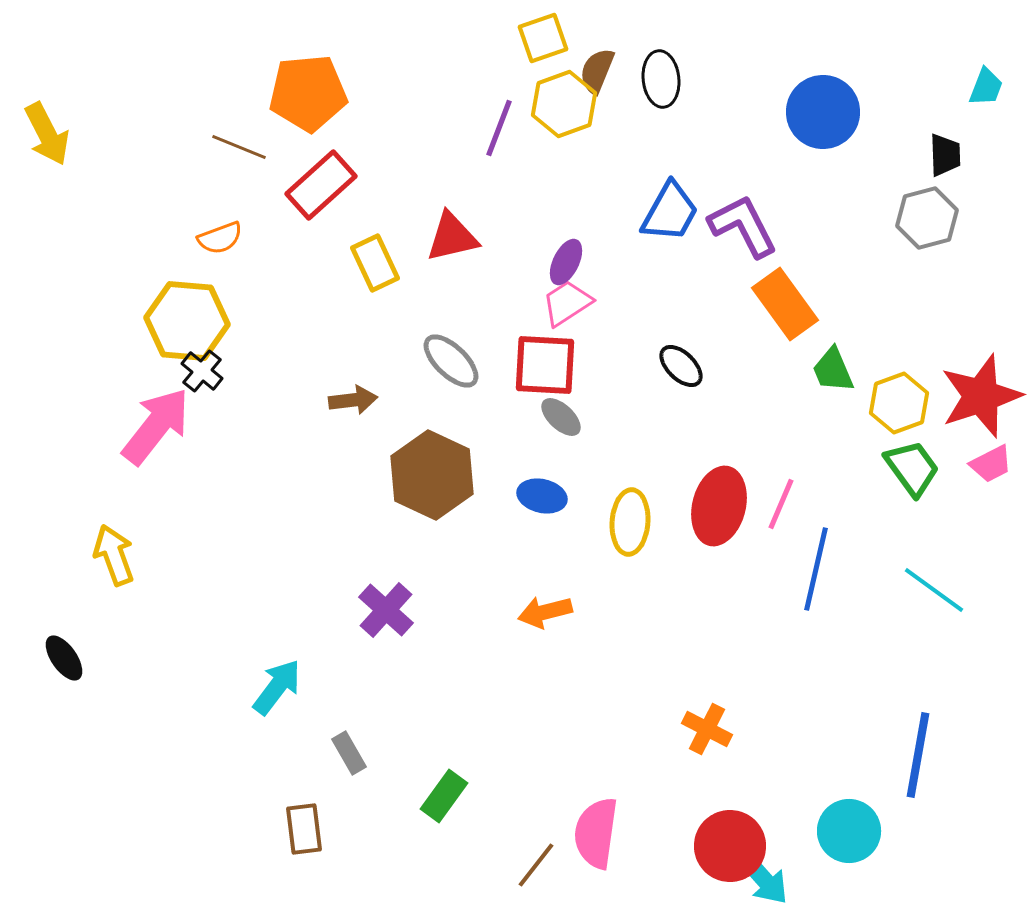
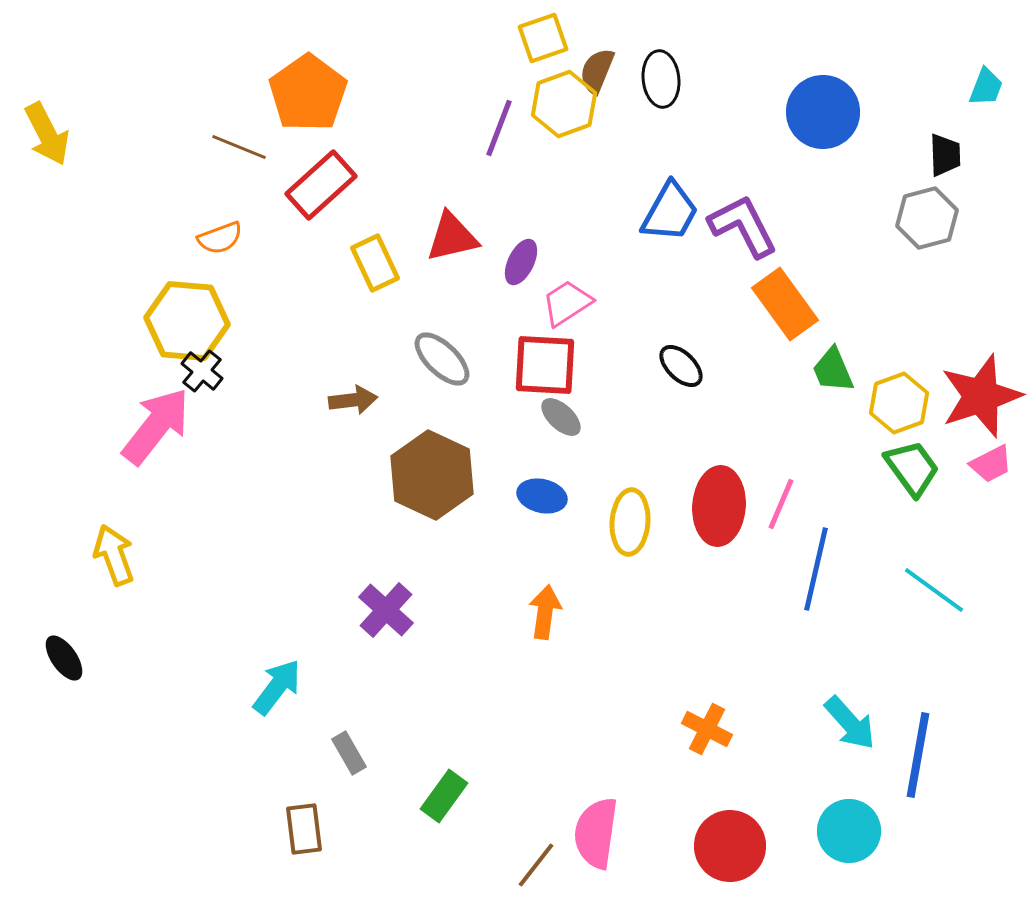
orange pentagon at (308, 93): rotated 30 degrees counterclockwise
purple ellipse at (566, 262): moved 45 px left
gray ellipse at (451, 361): moved 9 px left, 2 px up
red ellipse at (719, 506): rotated 10 degrees counterclockwise
orange arrow at (545, 612): rotated 112 degrees clockwise
cyan arrow at (763, 878): moved 87 px right, 155 px up
